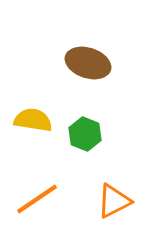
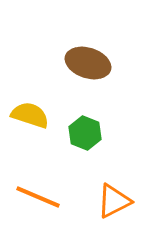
yellow semicircle: moved 3 px left, 5 px up; rotated 9 degrees clockwise
green hexagon: moved 1 px up
orange line: moved 1 px right, 2 px up; rotated 57 degrees clockwise
